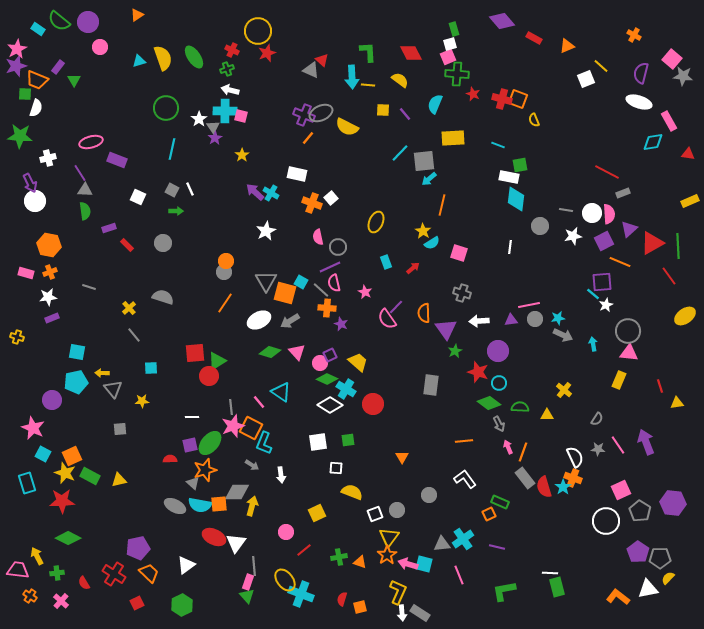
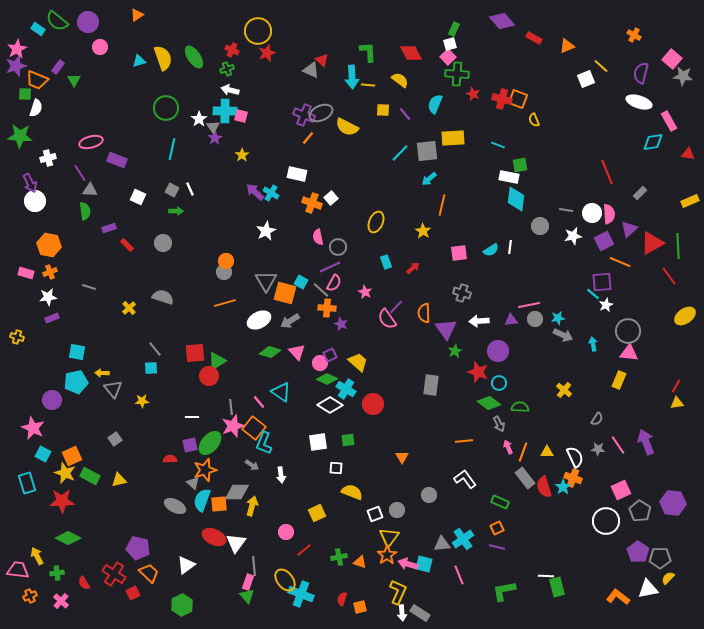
green semicircle at (59, 21): moved 2 px left
green rectangle at (454, 29): rotated 40 degrees clockwise
pink square at (448, 57): rotated 21 degrees counterclockwise
gray square at (424, 161): moved 3 px right, 10 px up
red line at (607, 172): rotated 40 degrees clockwise
gray triangle at (85, 190): moved 5 px right
gray rectangle at (623, 193): moved 17 px right; rotated 24 degrees counterclockwise
cyan semicircle at (432, 243): moved 59 px right, 7 px down
pink square at (459, 253): rotated 24 degrees counterclockwise
pink semicircle at (334, 283): rotated 138 degrees counterclockwise
orange line at (225, 303): rotated 40 degrees clockwise
gray line at (134, 335): moved 21 px right, 14 px down
red line at (660, 386): moved 16 px right; rotated 48 degrees clockwise
yellow triangle at (547, 415): moved 37 px down
orange square at (251, 428): moved 3 px right; rotated 10 degrees clockwise
gray square at (120, 429): moved 5 px left, 10 px down; rotated 32 degrees counterclockwise
cyan semicircle at (200, 505): moved 2 px right, 5 px up; rotated 100 degrees clockwise
orange square at (489, 514): moved 8 px right, 14 px down
purple pentagon at (138, 548): rotated 25 degrees clockwise
white line at (550, 573): moved 4 px left, 3 px down
orange cross at (30, 596): rotated 32 degrees clockwise
red square at (137, 603): moved 4 px left, 10 px up
